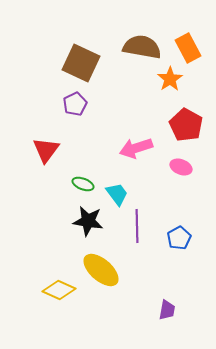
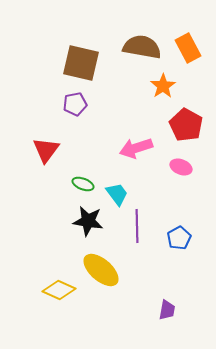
brown square: rotated 12 degrees counterclockwise
orange star: moved 7 px left, 7 px down
purple pentagon: rotated 15 degrees clockwise
